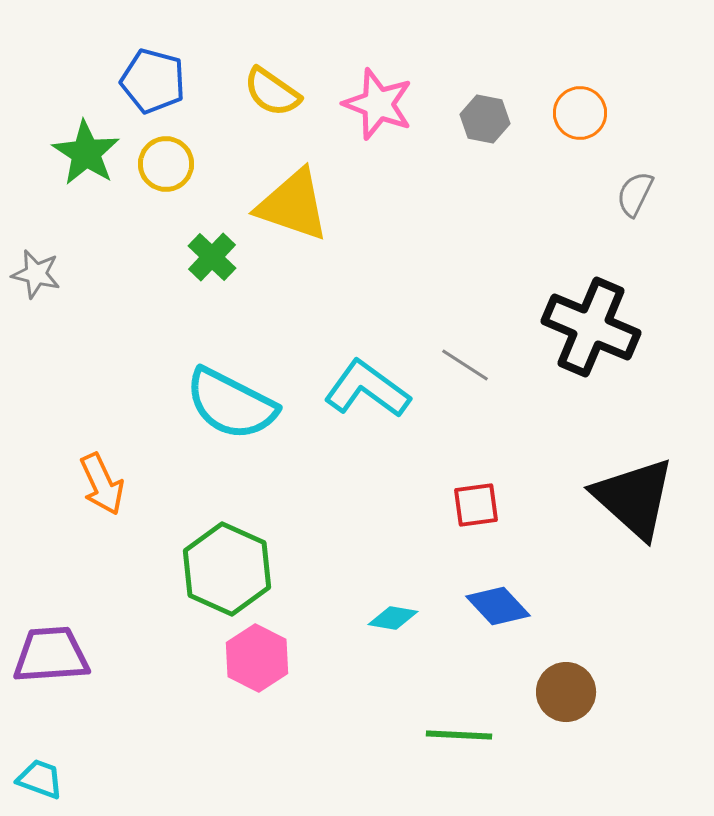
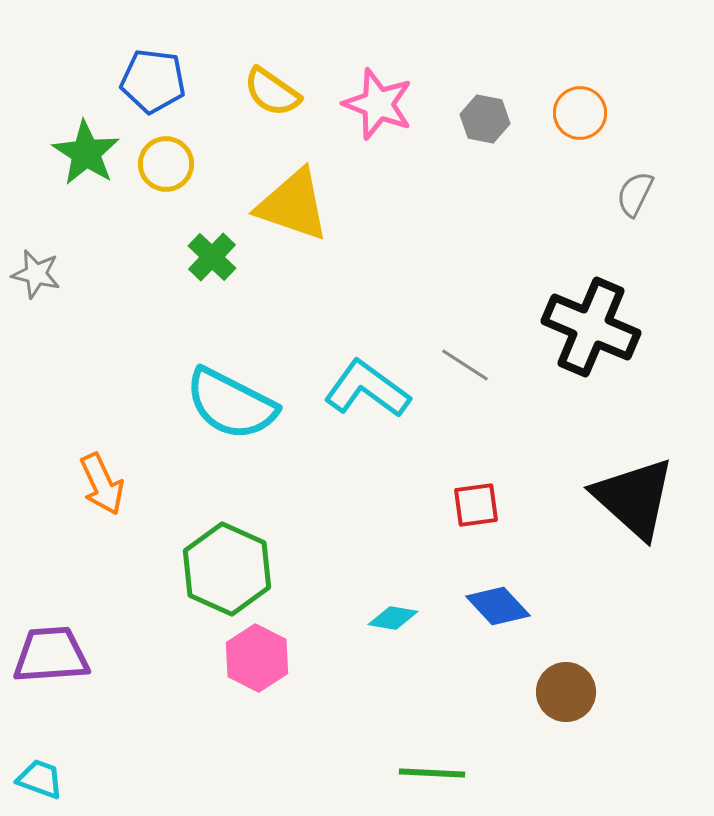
blue pentagon: rotated 8 degrees counterclockwise
green line: moved 27 px left, 38 px down
